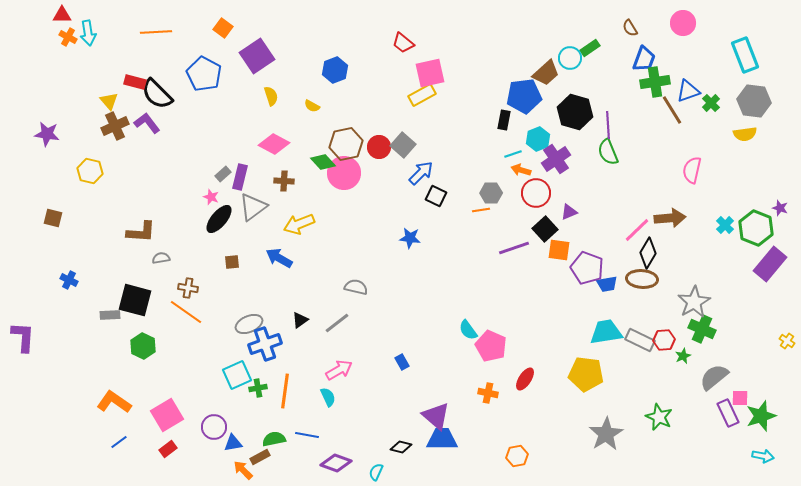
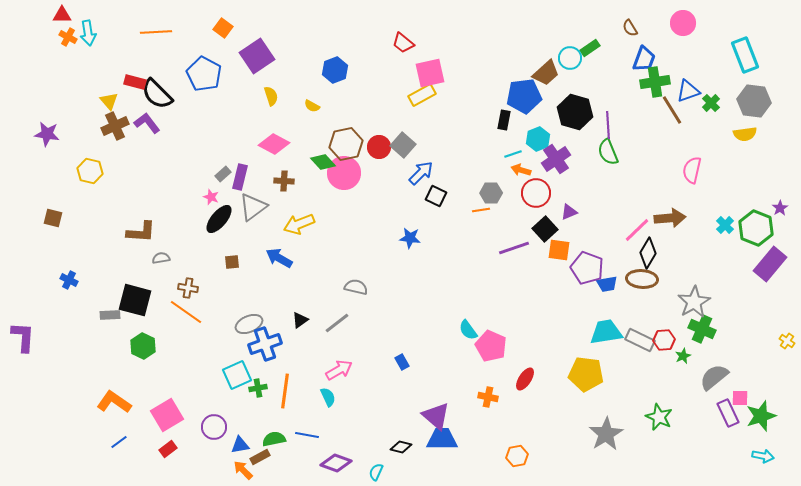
purple star at (780, 208): rotated 21 degrees clockwise
orange cross at (488, 393): moved 4 px down
blue triangle at (233, 443): moved 7 px right, 2 px down
